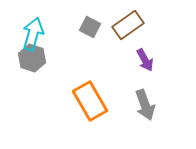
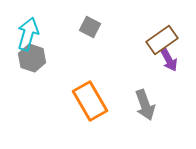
brown rectangle: moved 34 px right, 15 px down
cyan arrow: moved 5 px left
purple arrow: moved 24 px right
